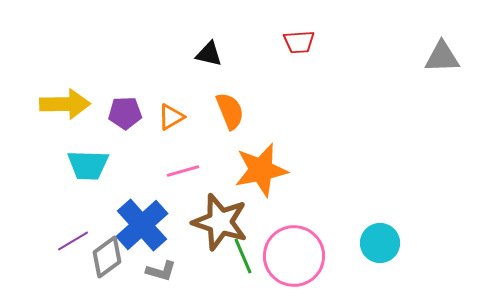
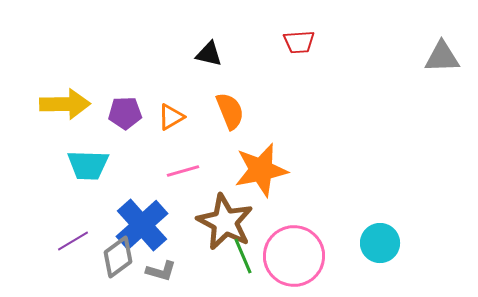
brown star: moved 5 px right; rotated 10 degrees clockwise
gray diamond: moved 11 px right
